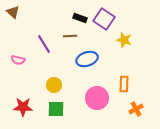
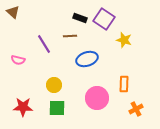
green square: moved 1 px right, 1 px up
